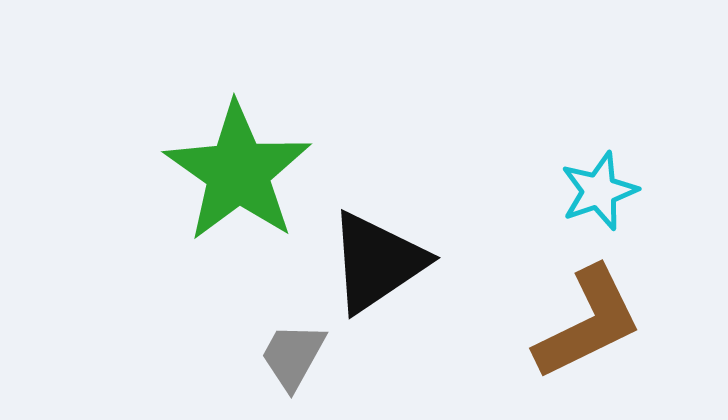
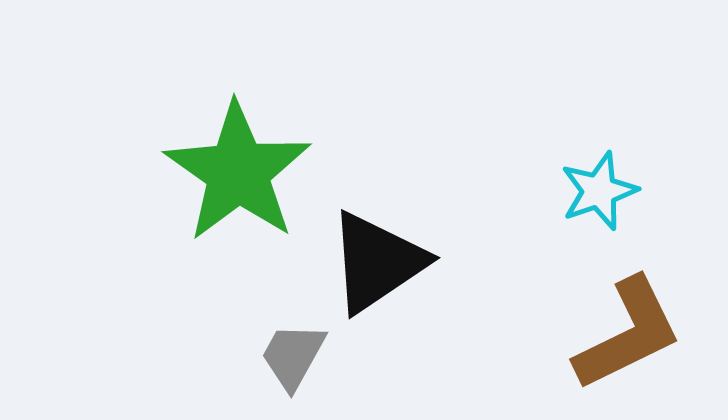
brown L-shape: moved 40 px right, 11 px down
